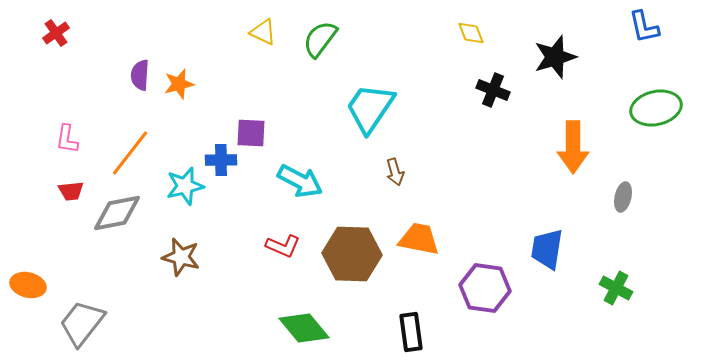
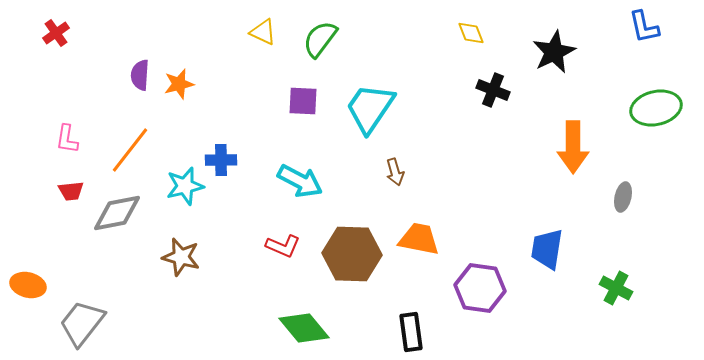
black star: moved 1 px left, 5 px up; rotated 9 degrees counterclockwise
purple square: moved 52 px right, 32 px up
orange line: moved 3 px up
purple hexagon: moved 5 px left
